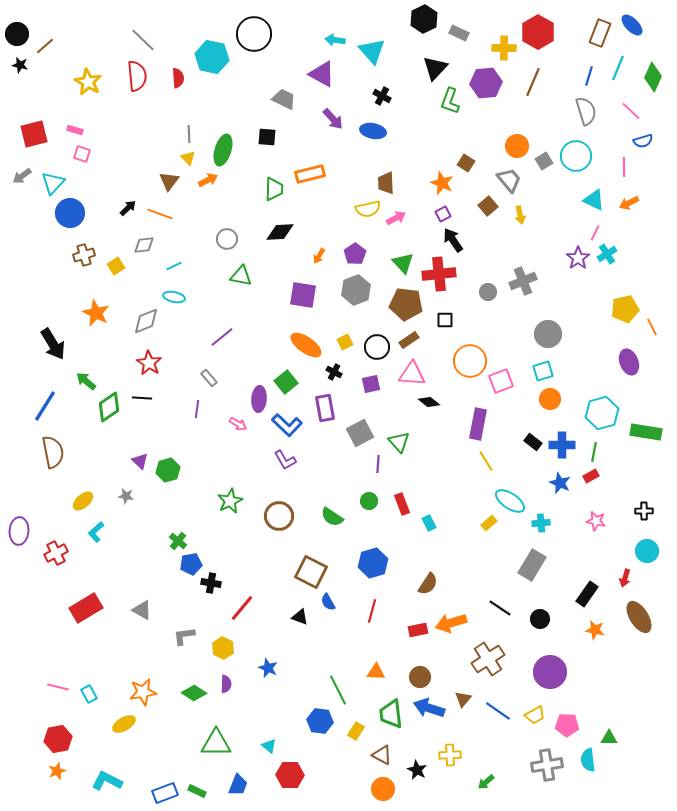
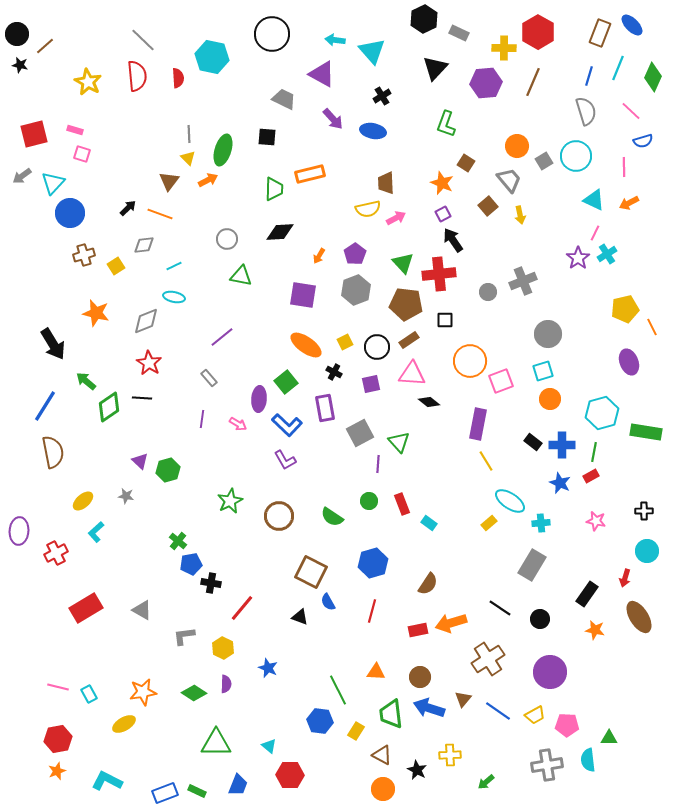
black circle at (254, 34): moved 18 px right
black cross at (382, 96): rotated 30 degrees clockwise
green L-shape at (450, 101): moved 4 px left, 23 px down
orange star at (96, 313): rotated 12 degrees counterclockwise
purple line at (197, 409): moved 5 px right, 10 px down
cyan rectangle at (429, 523): rotated 28 degrees counterclockwise
